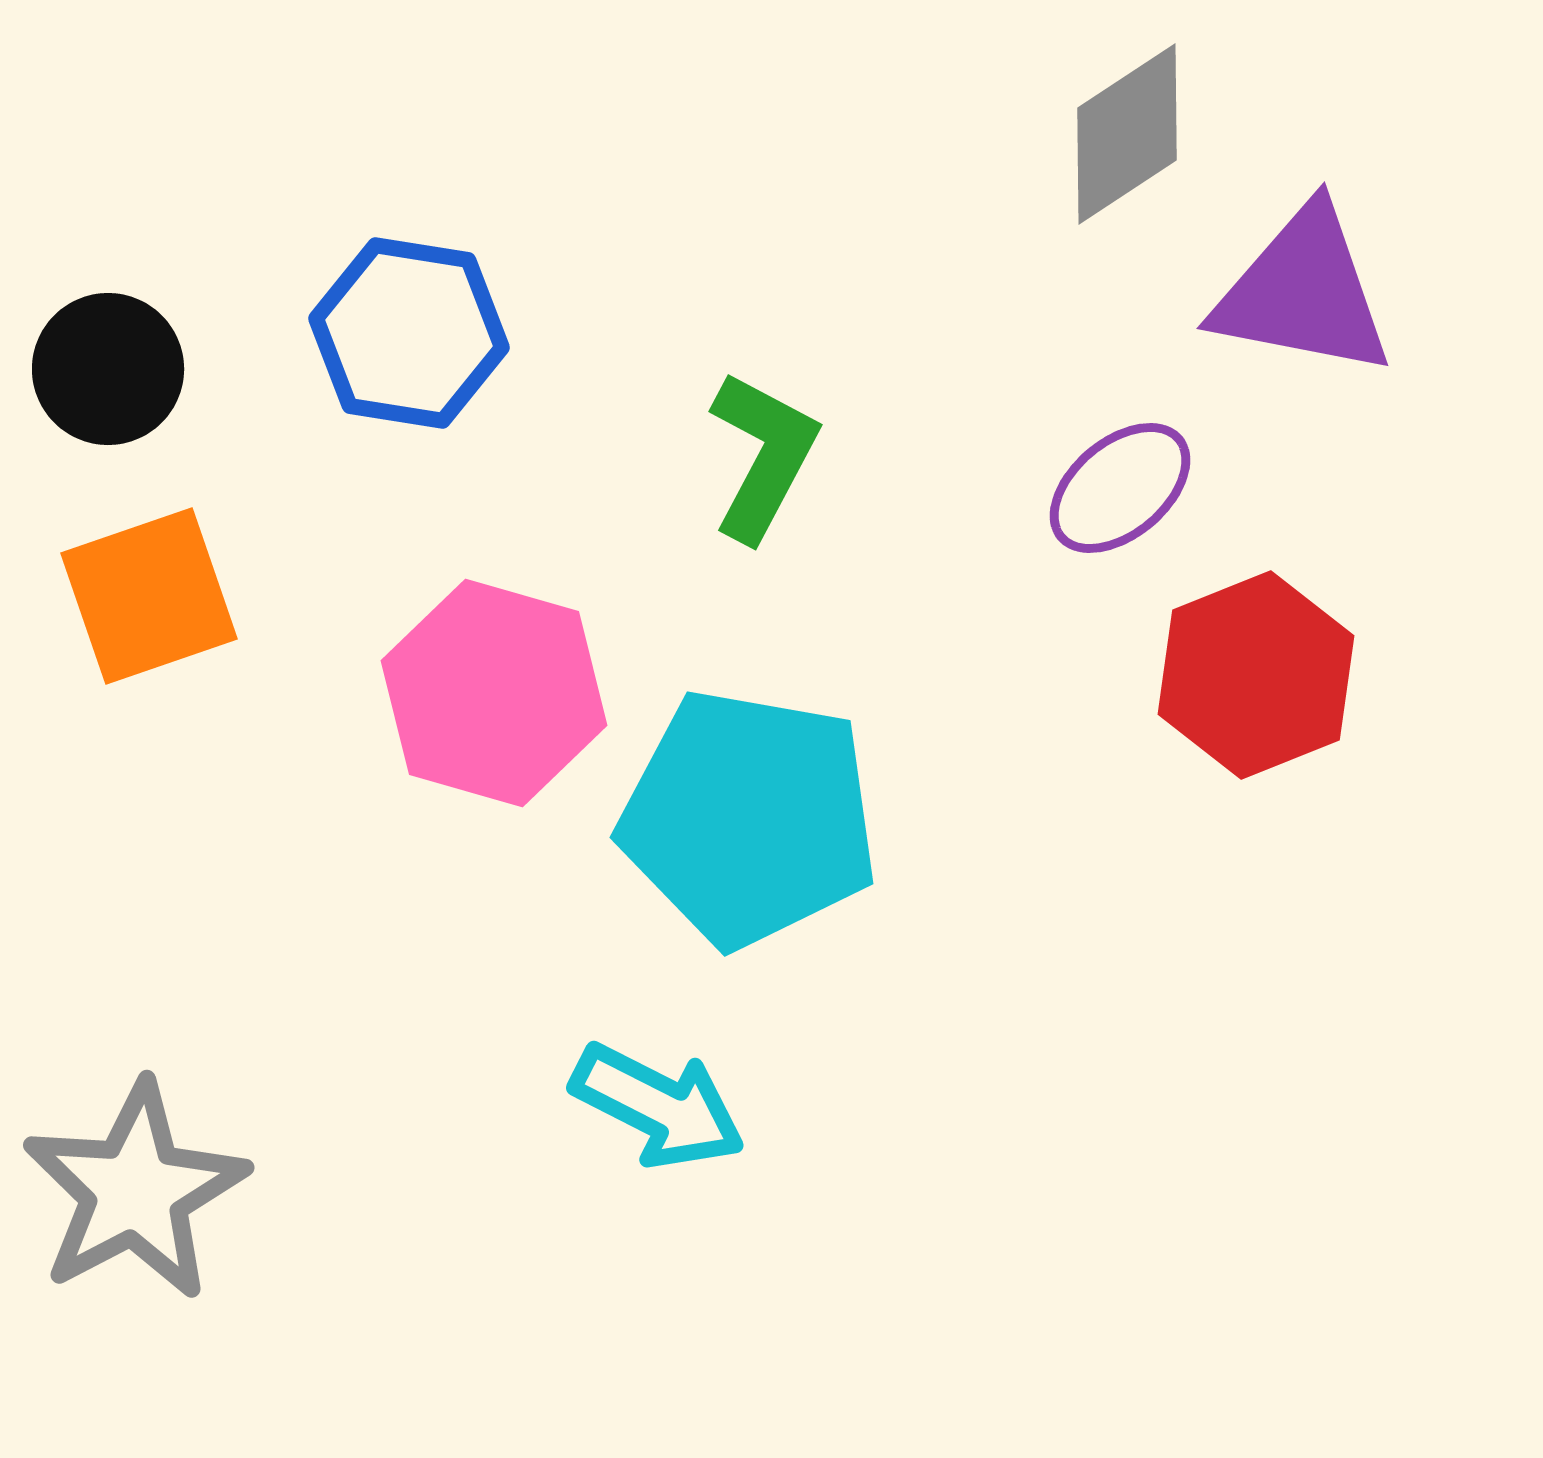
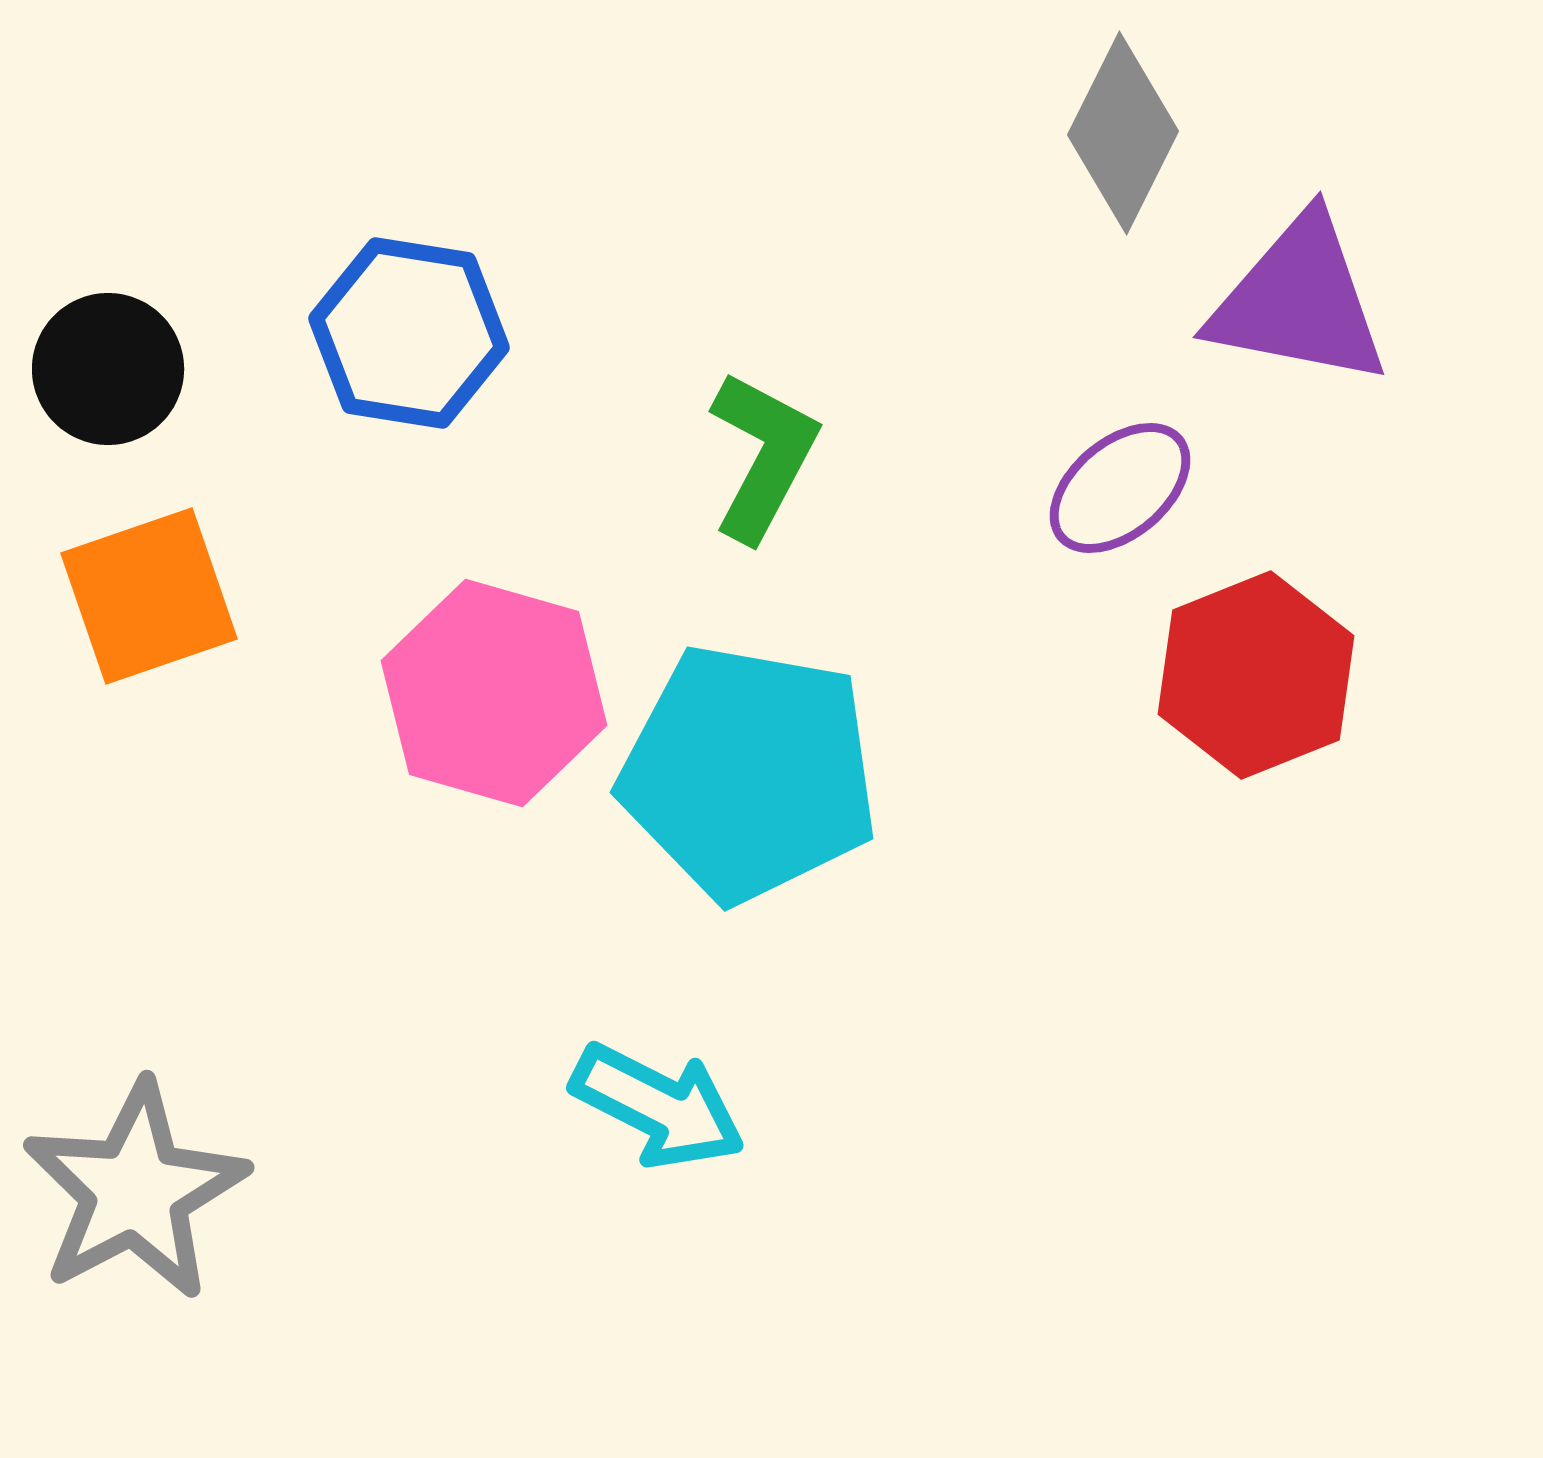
gray diamond: moved 4 px left, 1 px up; rotated 30 degrees counterclockwise
purple triangle: moved 4 px left, 9 px down
cyan pentagon: moved 45 px up
